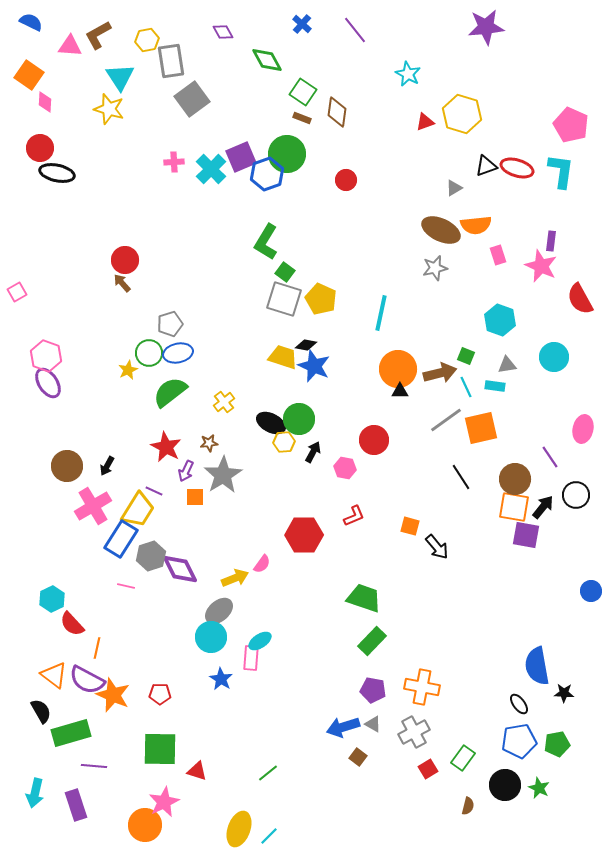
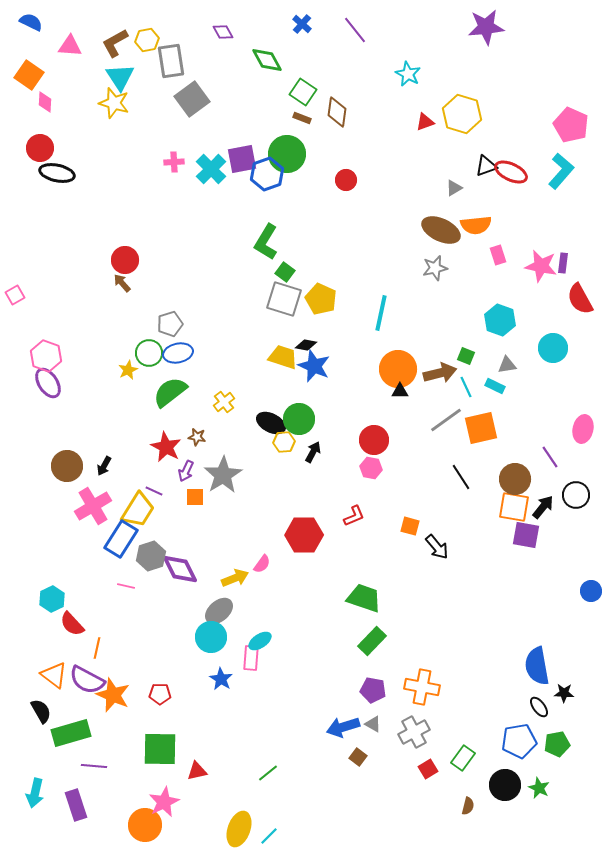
brown L-shape at (98, 35): moved 17 px right, 8 px down
yellow star at (109, 109): moved 5 px right, 6 px up
purple square at (241, 157): moved 1 px right, 2 px down; rotated 12 degrees clockwise
red ellipse at (517, 168): moved 6 px left, 4 px down; rotated 8 degrees clockwise
cyan L-shape at (561, 171): rotated 33 degrees clockwise
purple rectangle at (551, 241): moved 12 px right, 22 px down
pink star at (541, 266): rotated 12 degrees counterclockwise
pink square at (17, 292): moved 2 px left, 3 px down
cyan circle at (554, 357): moved 1 px left, 9 px up
cyan rectangle at (495, 386): rotated 18 degrees clockwise
brown star at (209, 443): moved 12 px left, 6 px up; rotated 18 degrees clockwise
black arrow at (107, 466): moved 3 px left
pink hexagon at (345, 468): moved 26 px right
black ellipse at (519, 704): moved 20 px right, 3 px down
red triangle at (197, 771): rotated 30 degrees counterclockwise
